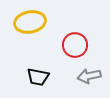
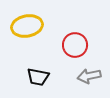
yellow ellipse: moved 3 px left, 4 px down
